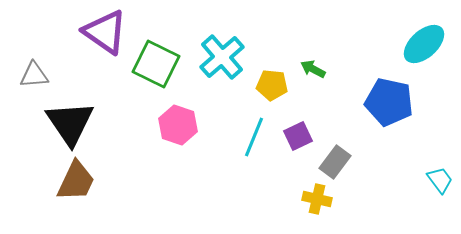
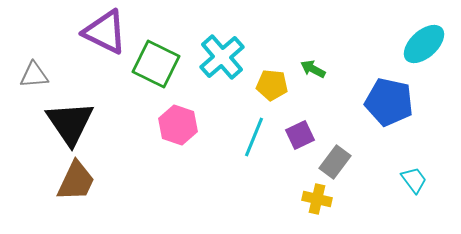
purple triangle: rotated 9 degrees counterclockwise
purple square: moved 2 px right, 1 px up
cyan trapezoid: moved 26 px left
